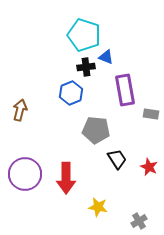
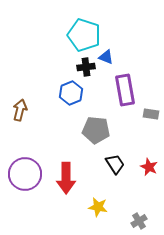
black trapezoid: moved 2 px left, 5 px down
